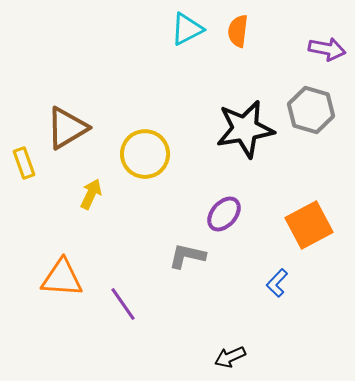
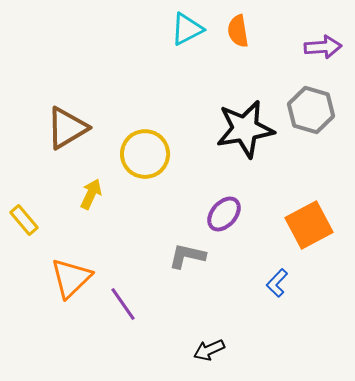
orange semicircle: rotated 16 degrees counterclockwise
purple arrow: moved 4 px left, 2 px up; rotated 15 degrees counterclockwise
yellow rectangle: moved 57 px down; rotated 20 degrees counterclockwise
orange triangle: moved 9 px right; rotated 48 degrees counterclockwise
black arrow: moved 21 px left, 7 px up
